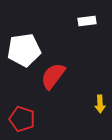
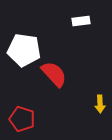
white rectangle: moved 6 px left
white pentagon: rotated 16 degrees clockwise
red semicircle: moved 1 px right, 2 px up; rotated 100 degrees clockwise
